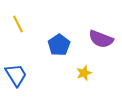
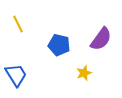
purple semicircle: rotated 75 degrees counterclockwise
blue pentagon: rotated 25 degrees counterclockwise
